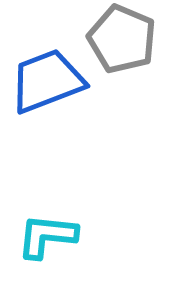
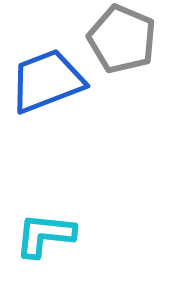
cyan L-shape: moved 2 px left, 1 px up
